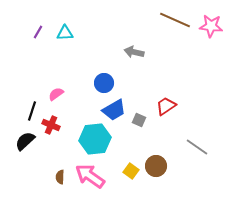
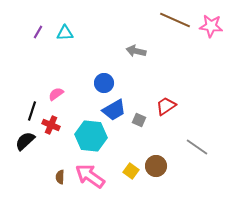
gray arrow: moved 2 px right, 1 px up
cyan hexagon: moved 4 px left, 3 px up; rotated 12 degrees clockwise
